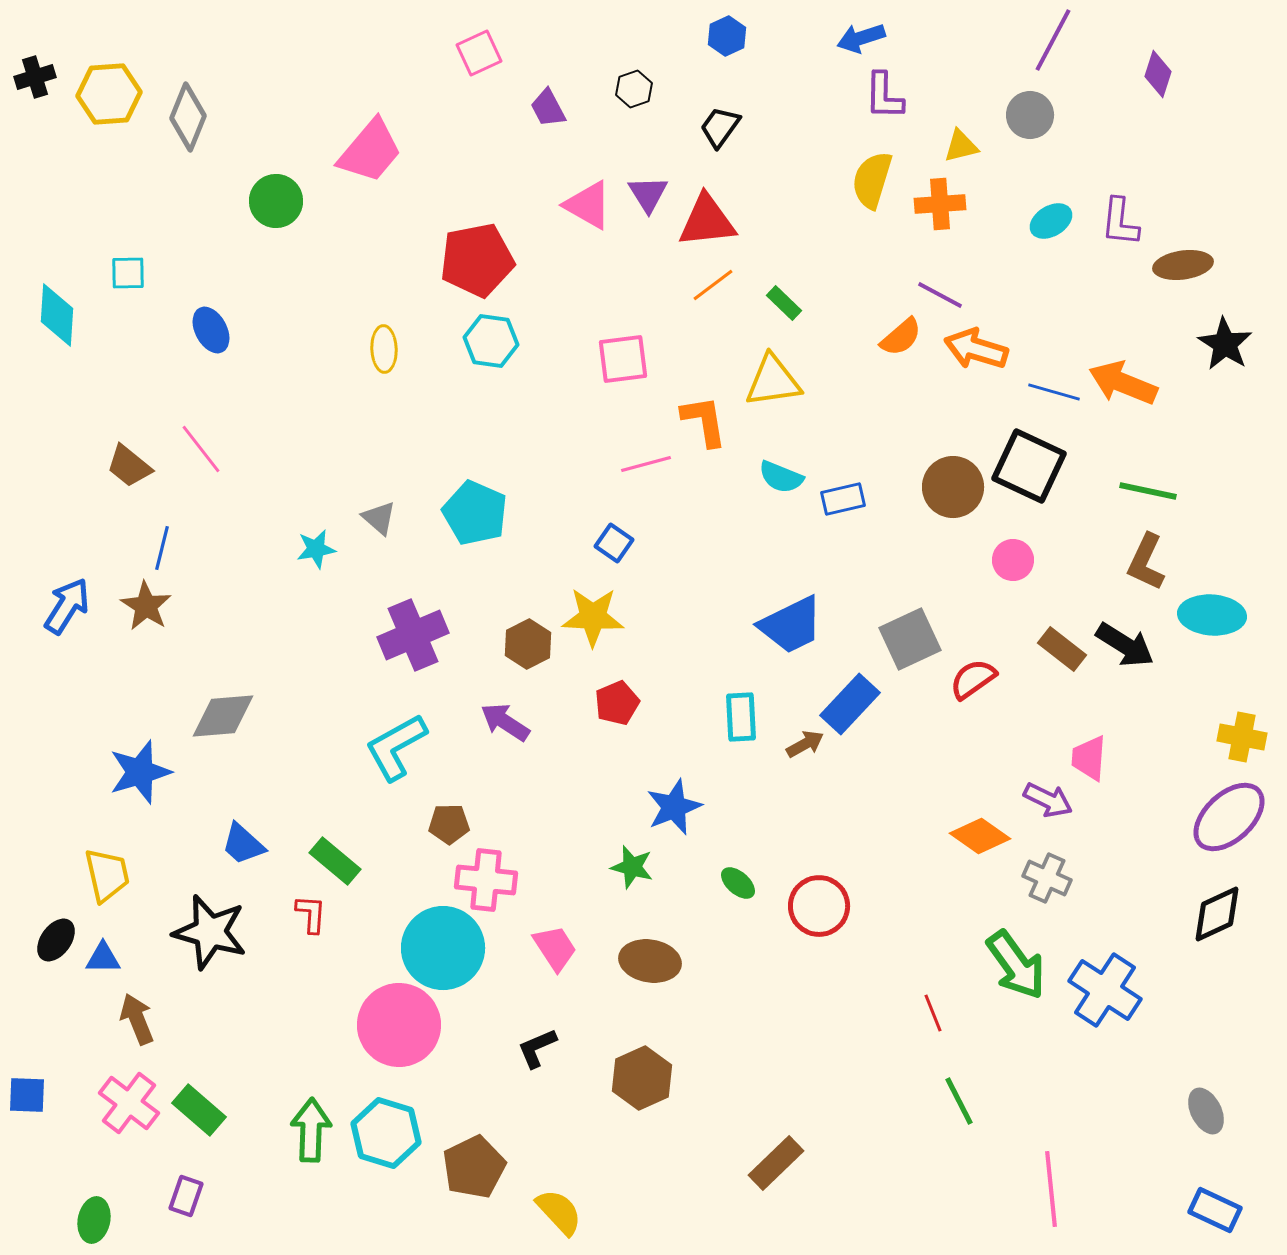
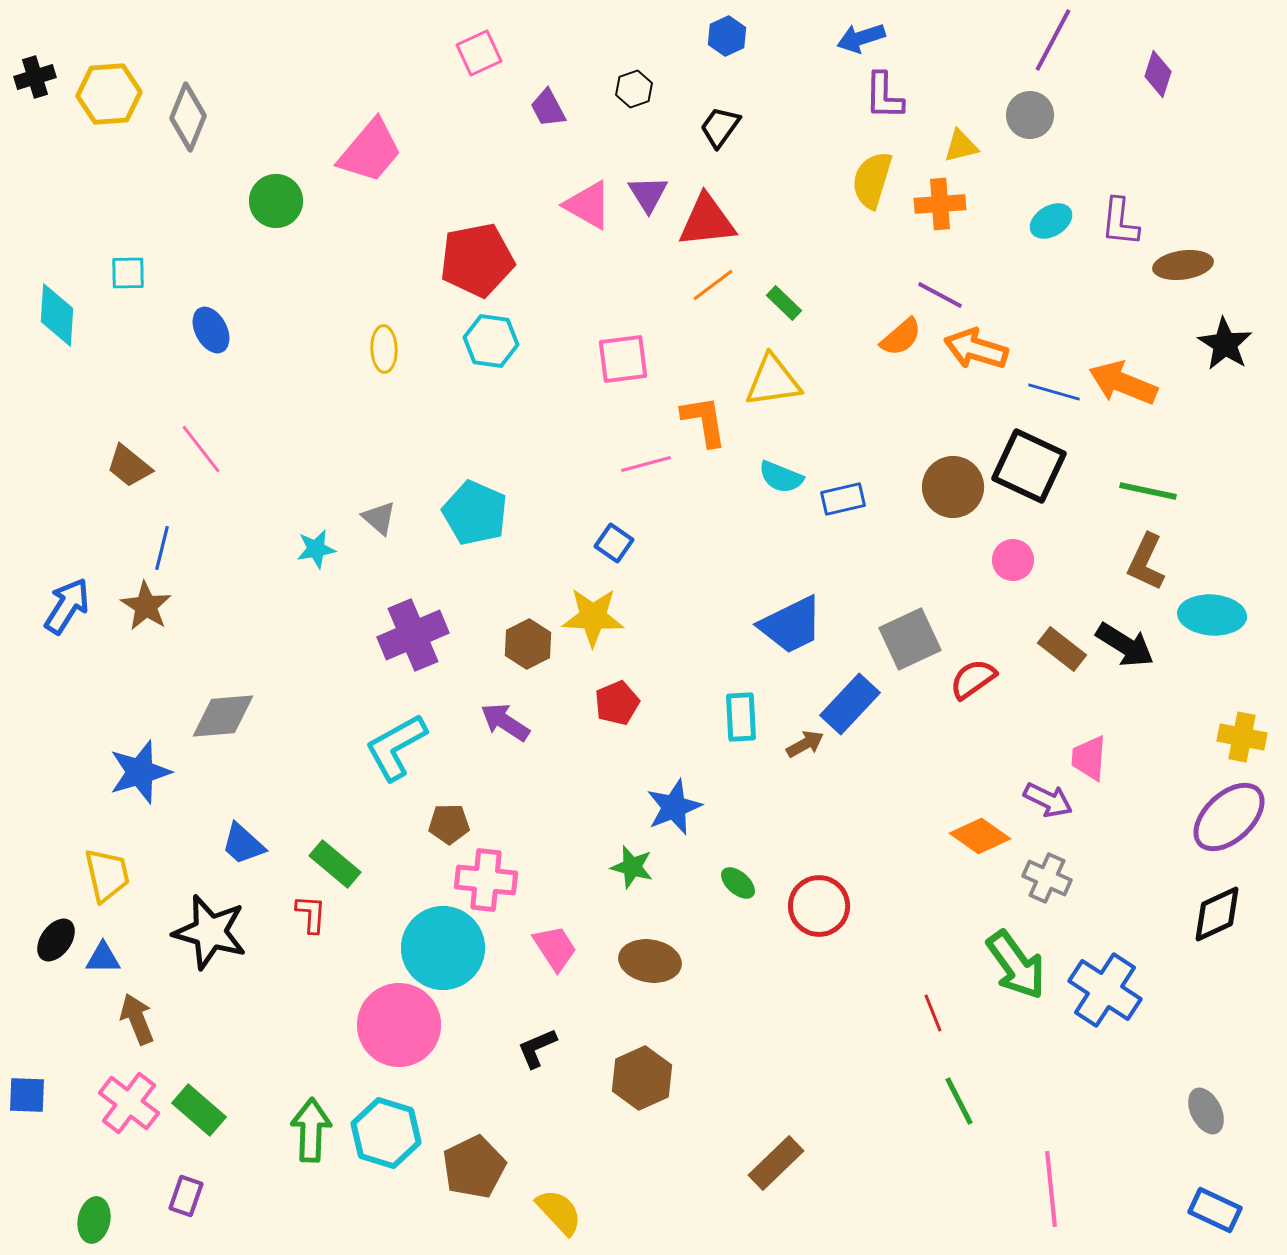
green rectangle at (335, 861): moved 3 px down
